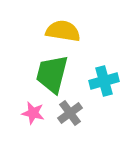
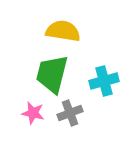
gray cross: rotated 15 degrees clockwise
